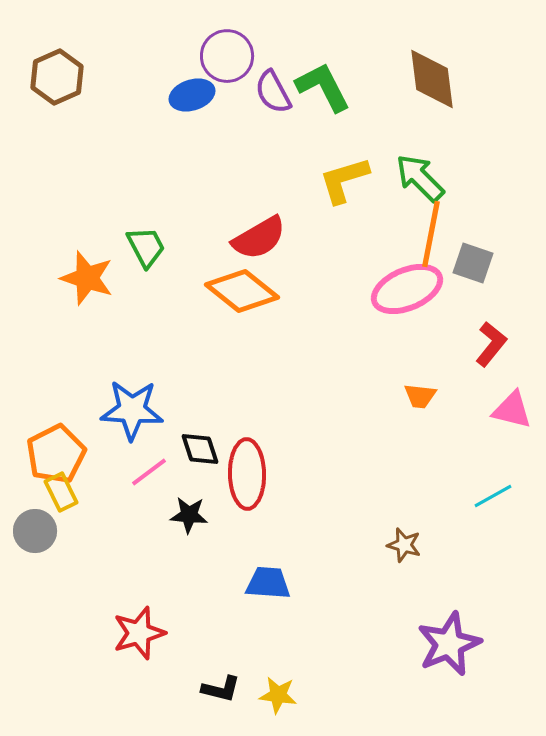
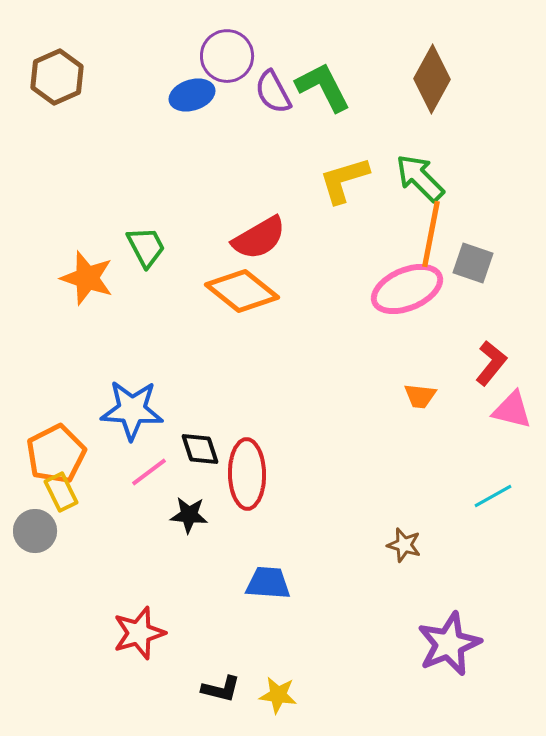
brown diamond: rotated 36 degrees clockwise
red L-shape: moved 19 px down
